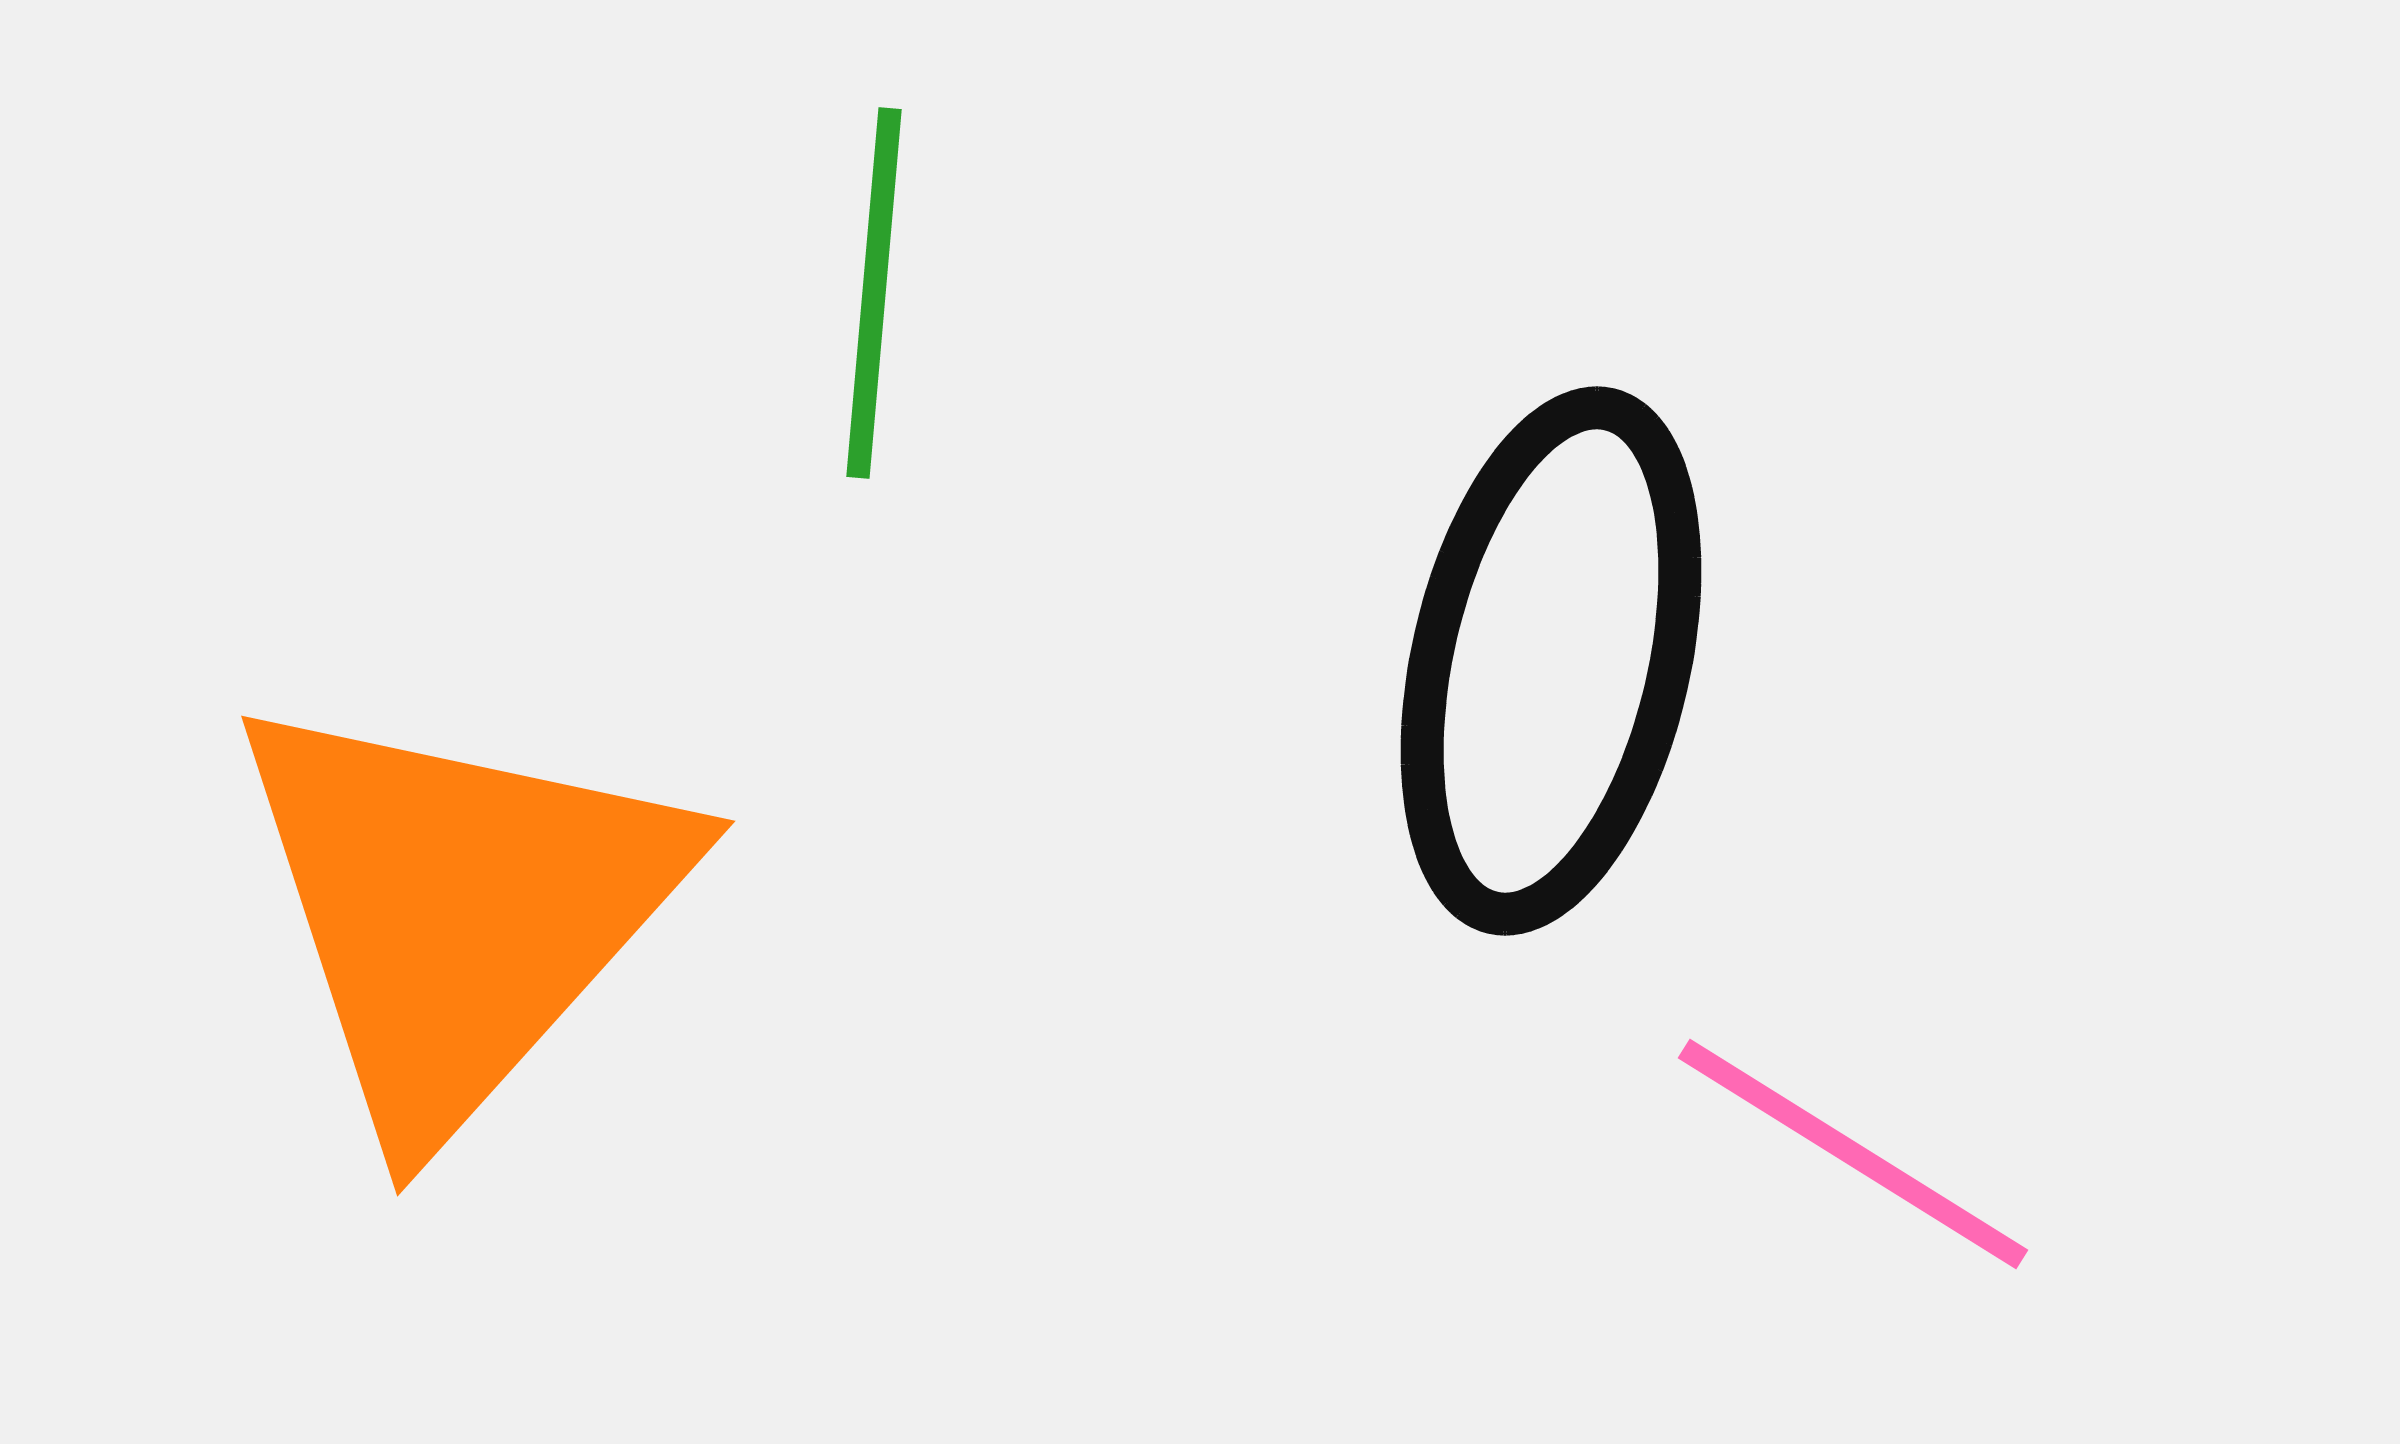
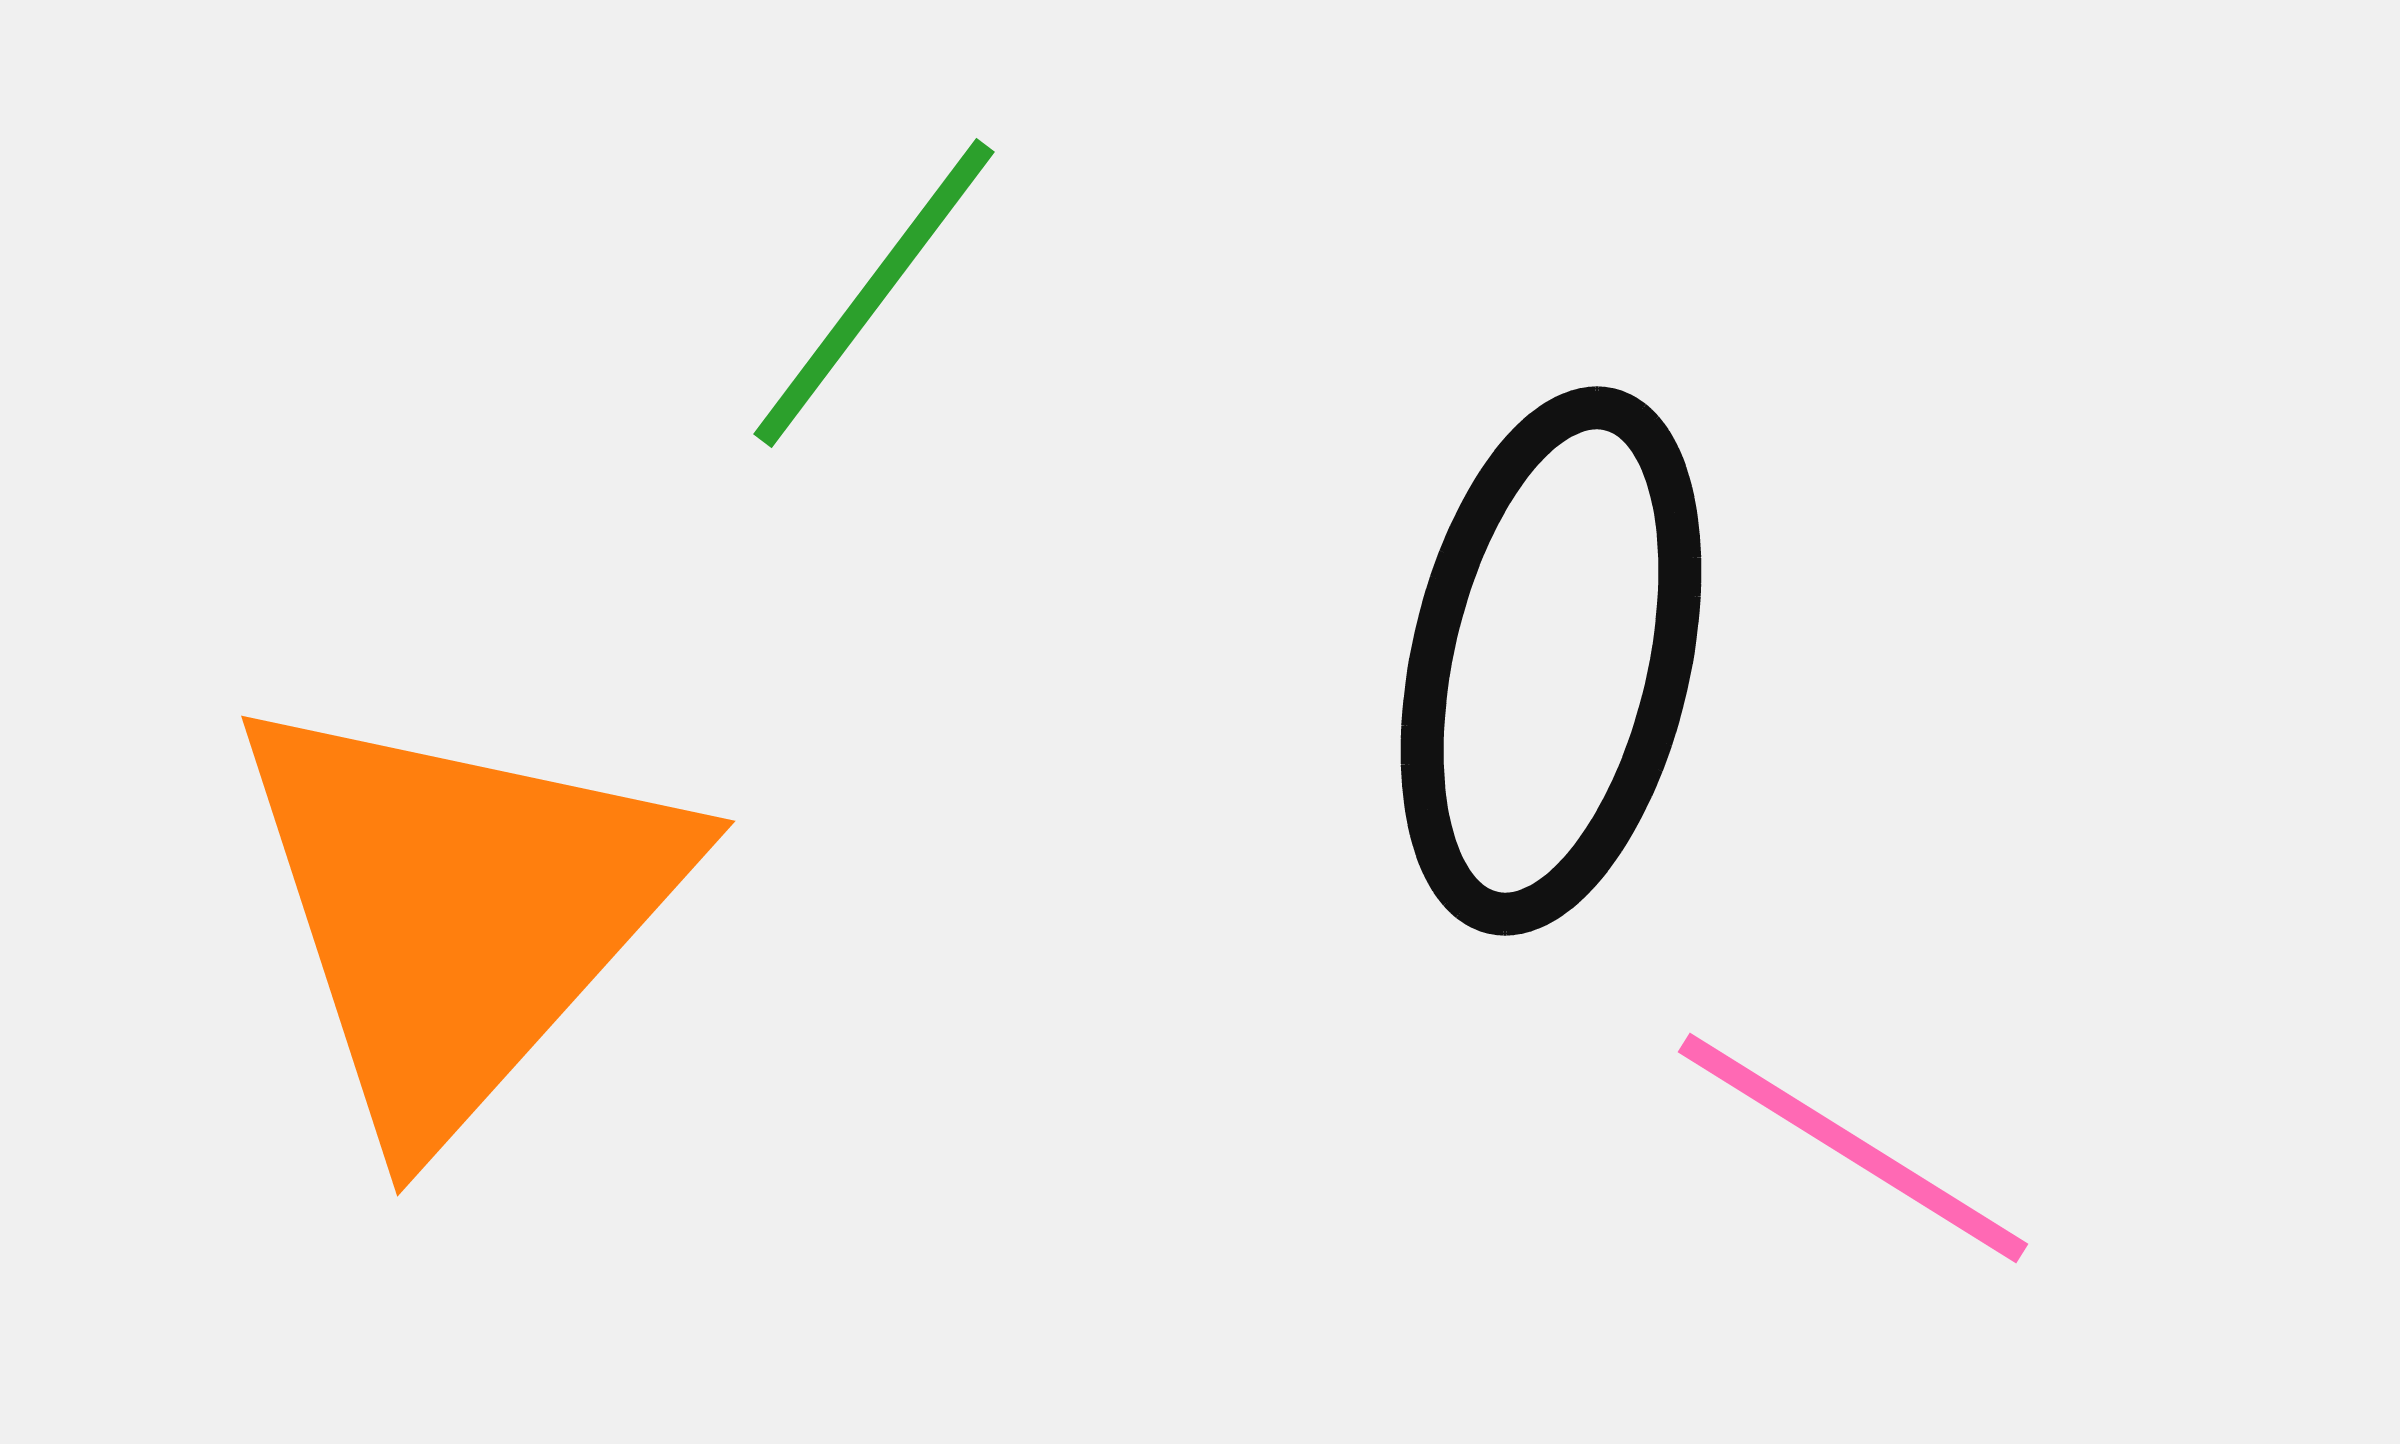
green line: rotated 32 degrees clockwise
pink line: moved 6 px up
